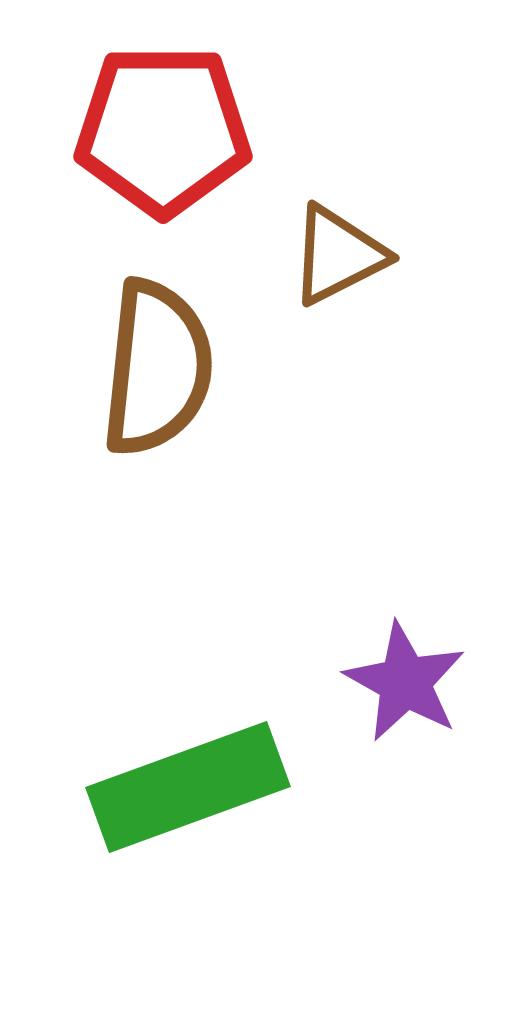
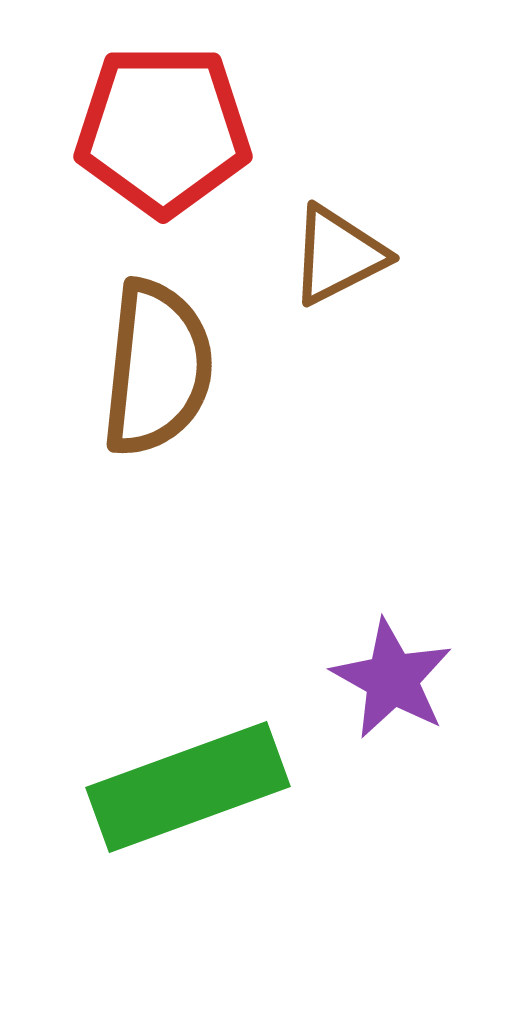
purple star: moved 13 px left, 3 px up
